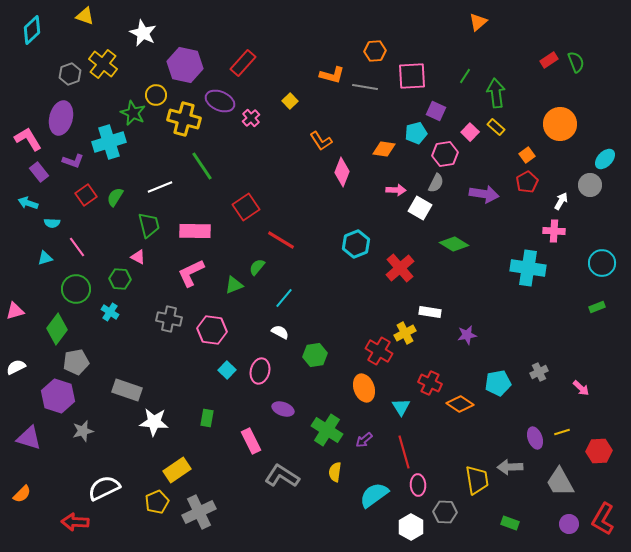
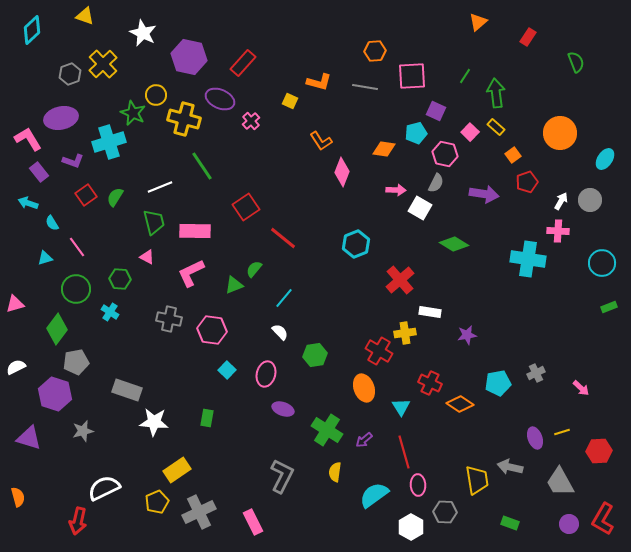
red rectangle at (549, 60): moved 21 px left, 23 px up; rotated 24 degrees counterclockwise
yellow cross at (103, 64): rotated 8 degrees clockwise
purple hexagon at (185, 65): moved 4 px right, 8 px up
orange L-shape at (332, 75): moved 13 px left, 7 px down
purple ellipse at (220, 101): moved 2 px up
yellow square at (290, 101): rotated 21 degrees counterclockwise
purple ellipse at (61, 118): rotated 64 degrees clockwise
pink cross at (251, 118): moved 3 px down
orange circle at (560, 124): moved 9 px down
pink hexagon at (445, 154): rotated 20 degrees clockwise
orange square at (527, 155): moved 14 px left
cyan ellipse at (605, 159): rotated 10 degrees counterclockwise
red pentagon at (527, 182): rotated 10 degrees clockwise
gray circle at (590, 185): moved 15 px down
cyan semicircle at (52, 223): rotated 56 degrees clockwise
green trapezoid at (149, 225): moved 5 px right, 3 px up
pink cross at (554, 231): moved 4 px right
red line at (281, 240): moved 2 px right, 2 px up; rotated 8 degrees clockwise
pink triangle at (138, 257): moved 9 px right
green semicircle at (257, 267): moved 3 px left, 2 px down
red cross at (400, 268): moved 12 px down
cyan cross at (528, 268): moved 9 px up
green rectangle at (597, 307): moved 12 px right
pink triangle at (15, 311): moved 7 px up
white semicircle at (280, 332): rotated 18 degrees clockwise
yellow cross at (405, 333): rotated 20 degrees clockwise
pink ellipse at (260, 371): moved 6 px right, 3 px down
gray cross at (539, 372): moved 3 px left, 1 px down
purple hexagon at (58, 396): moved 3 px left, 2 px up
pink rectangle at (251, 441): moved 2 px right, 81 px down
gray arrow at (510, 467): rotated 15 degrees clockwise
gray L-shape at (282, 476): rotated 84 degrees clockwise
orange semicircle at (22, 494): moved 4 px left, 3 px down; rotated 60 degrees counterclockwise
red arrow at (75, 522): moved 3 px right, 1 px up; rotated 80 degrees counterclockwise
